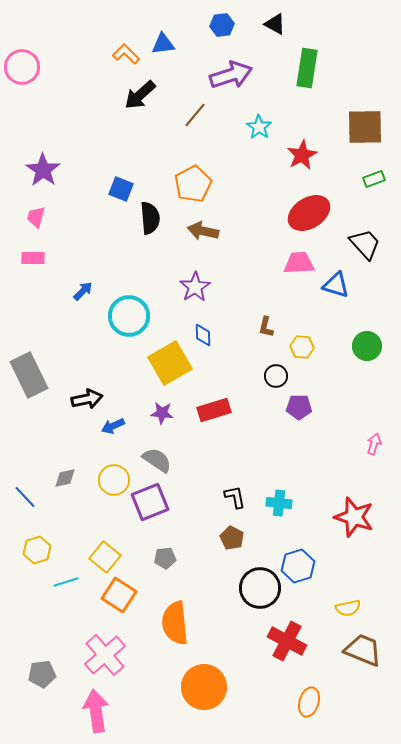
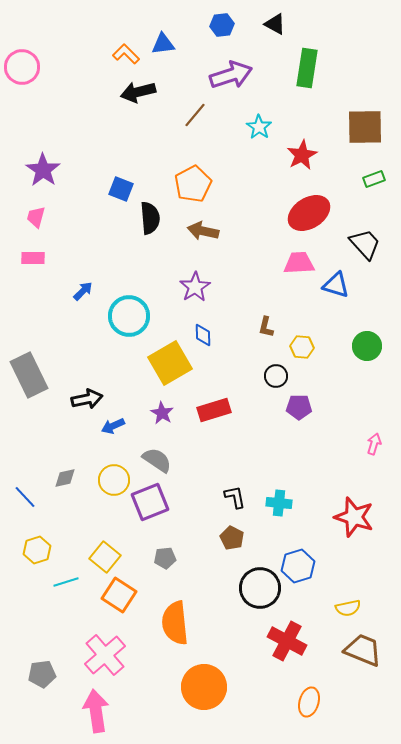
black arrow at (140, 95): moved 2 px left, 3 px up; rotated 28 degrees clockwise
purple star at (162, 413): rotated 25 degrees clockwise
